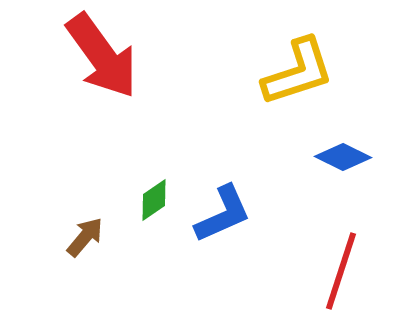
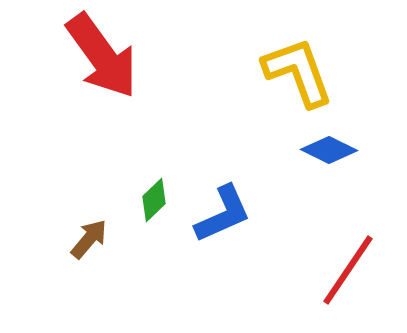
yellow L-shape: rotated 92 degrees counterclockwise
blue diamond: moved 14 px left, 7 px up
green diamond: rotated 9 degrees counterclockwise
brown arrow: moved 4 px right, 2 px down
red line: moved 7 px right, 1 px up; rotated 16 degrees clockwise
